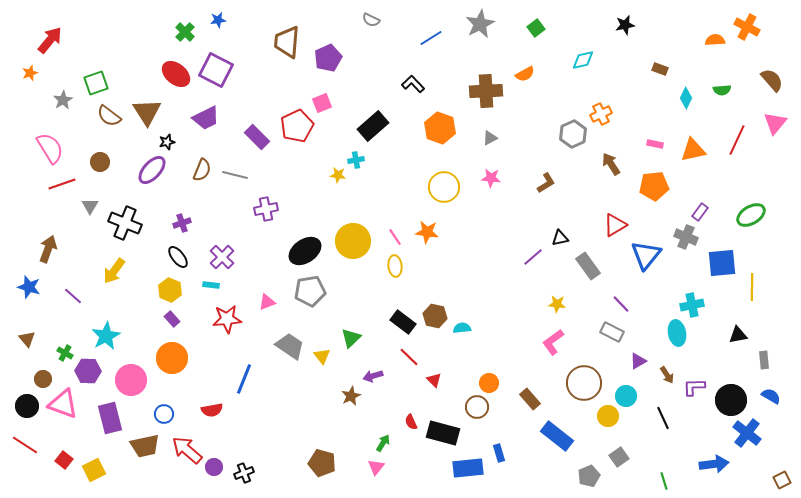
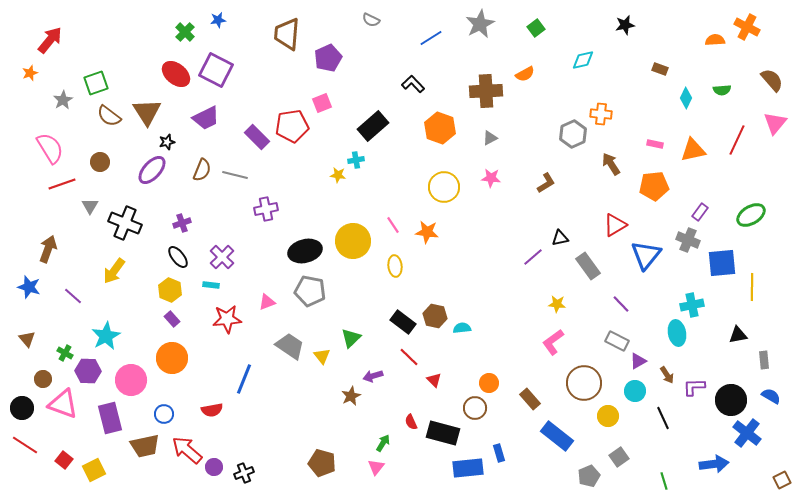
brown trapezoid at (287, 42): moved 8 px up
orange cross at (601, 114): rotated 30 degrees clockwise
red pentagon at (297, 126): moved 5 px left; rotated 16 degrees clockwise
pink line at (395, 237): moved 2 px left, 12 px up
gray cross at (686, 237): moved 2 px right, 3 px down
black ellipse at (305, 251): rotated 20 degrees clockwise
gray pentagon at (310, 291): rotated 20 degrees clockwise
gray rectangle at (612, 332): moved 5 px right, 9 px down
cyan circle at (626, 396): moved 9 px right, 5 px up
black circle at (27, 406): moved 5 px left, 2 px down
brown circle at (477, 407): moved 2 px left, 1 px down
